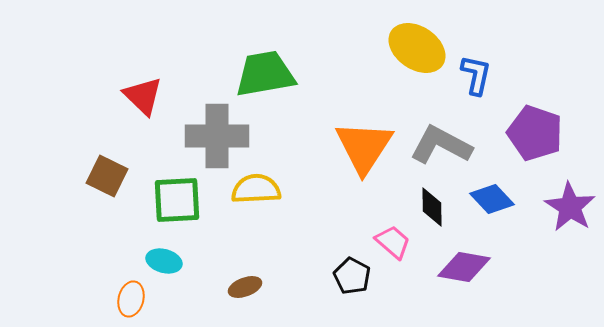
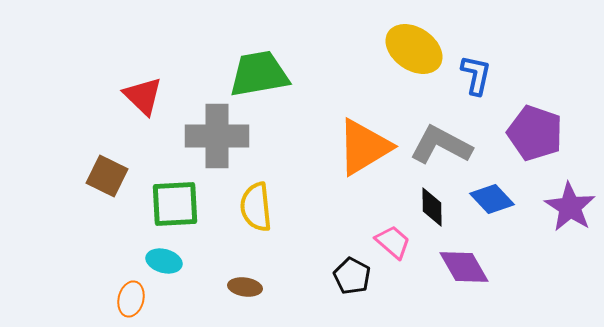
yellow ellipse: moved 3 px left, 1 px down
green trapezoid: moved 6 px left
orange triangle: rotated 26 degrees clockwise
yellow semicircle: moved 18 px down; rotated 93 degrees counterclockwise
green square: moved 2 px left, 4 px down
purple diamond: rotated 50 degrees clockwise
brown ellipse: rotated 28 degrees clockwise
